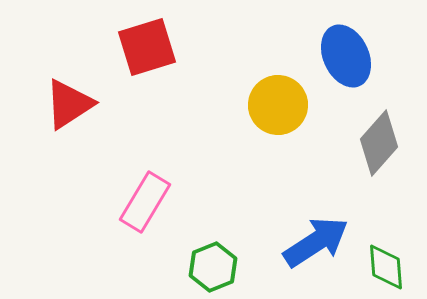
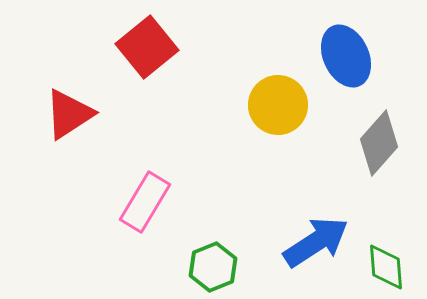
red square: rotated 22 degrees counterclockwise
red triangle: moved 10 px down
